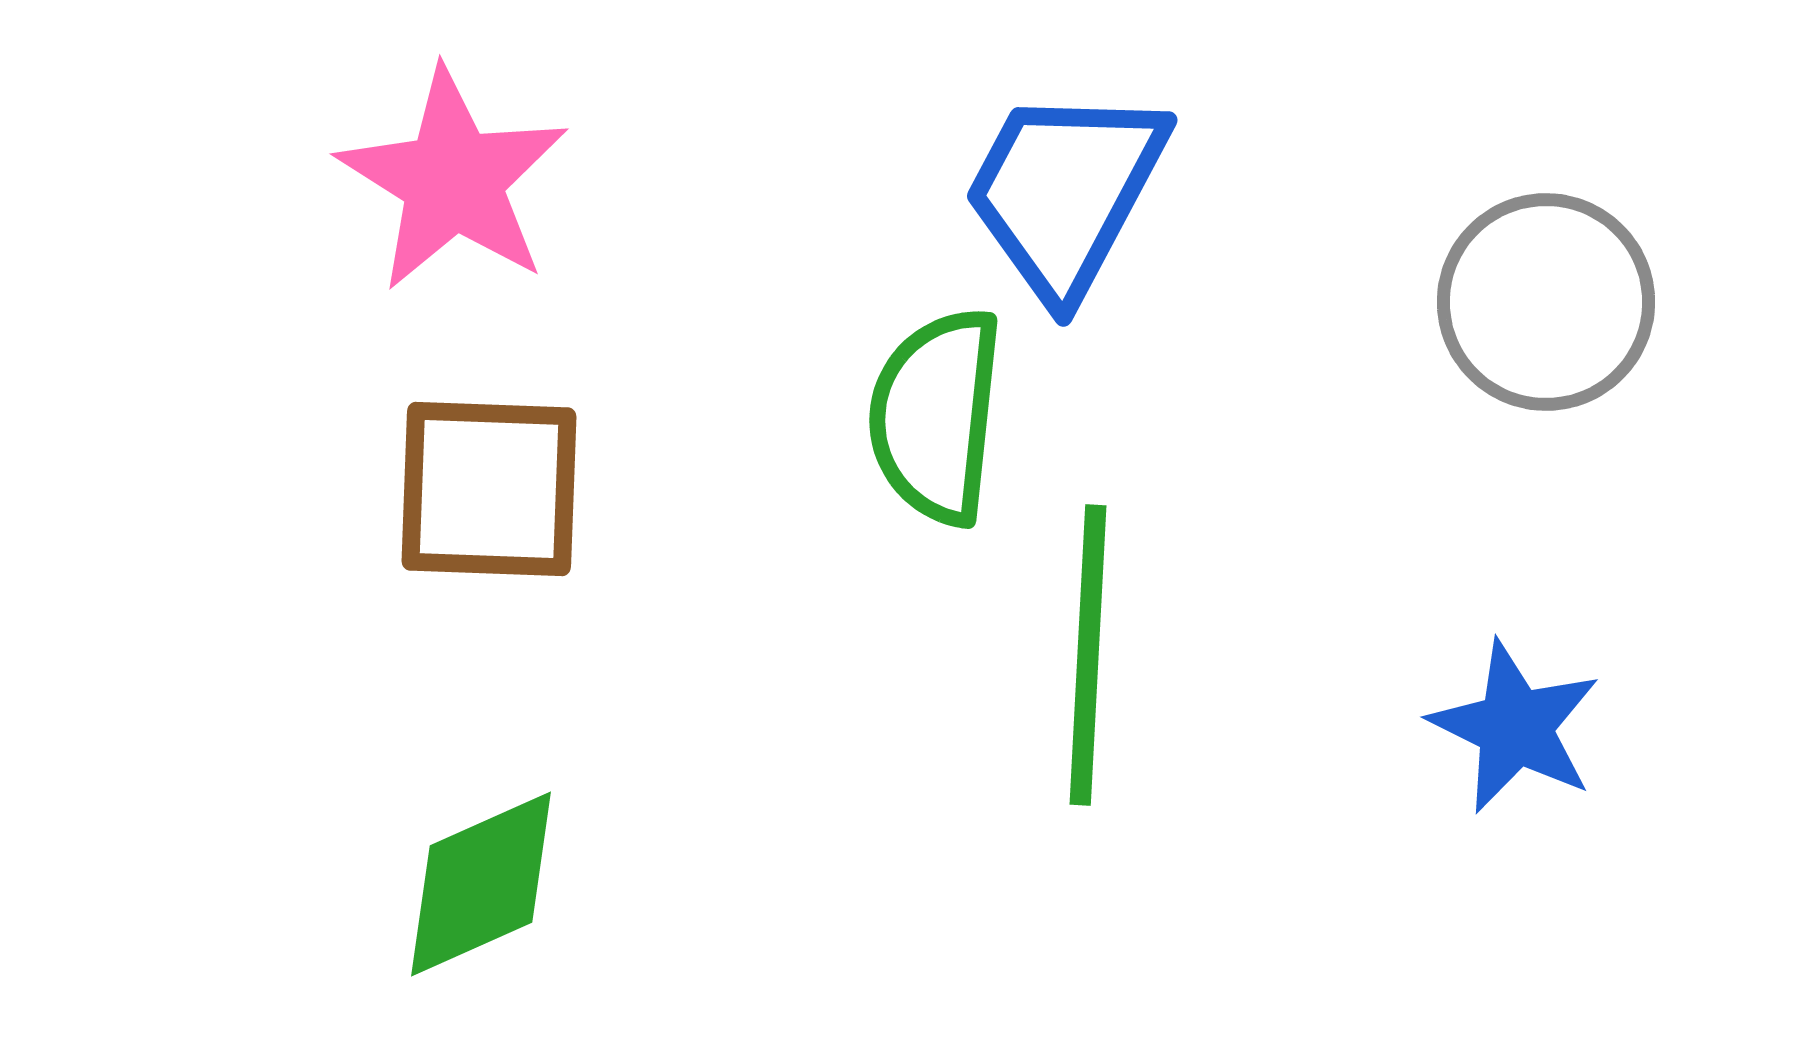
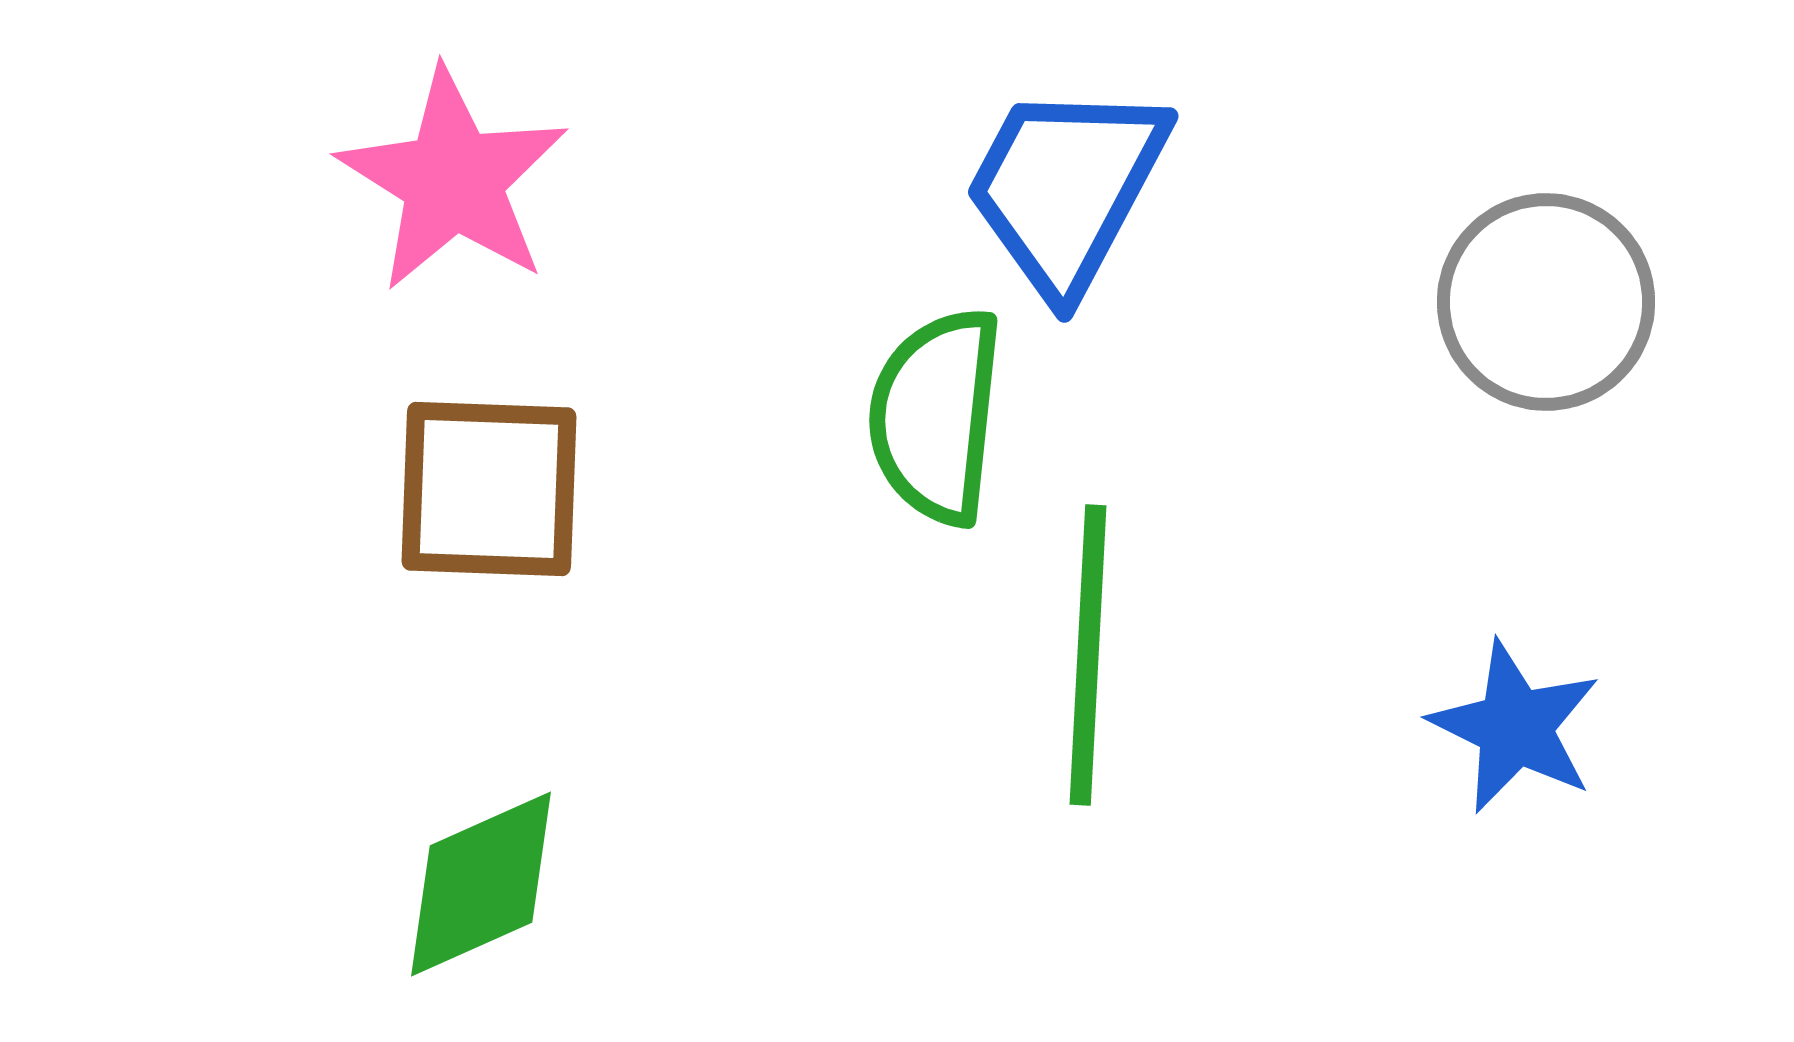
blue trapezoid: moved 1 px right, 4 px up
